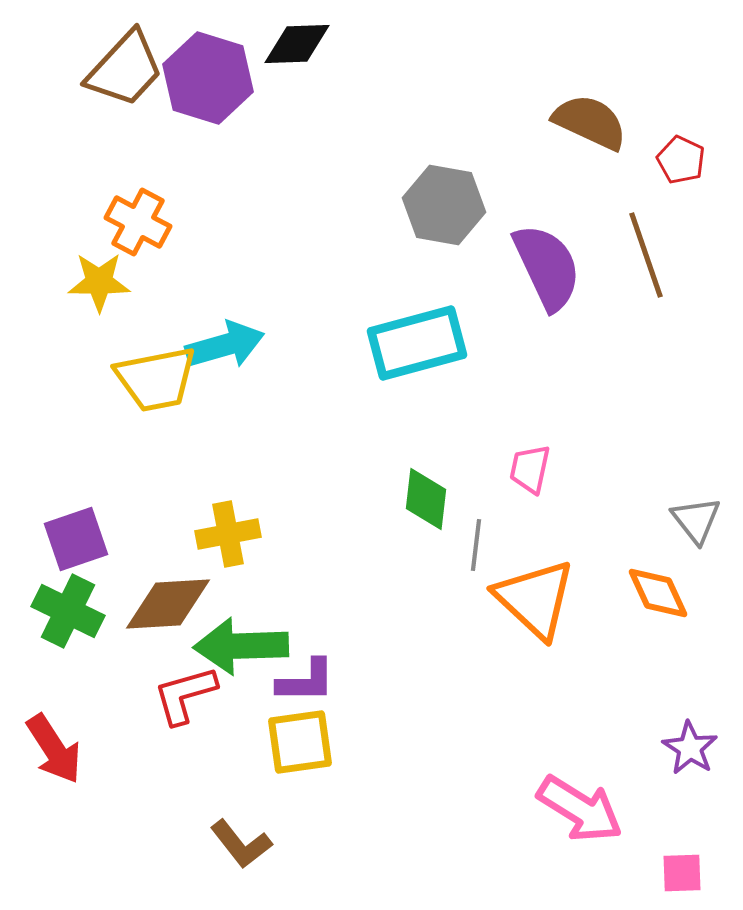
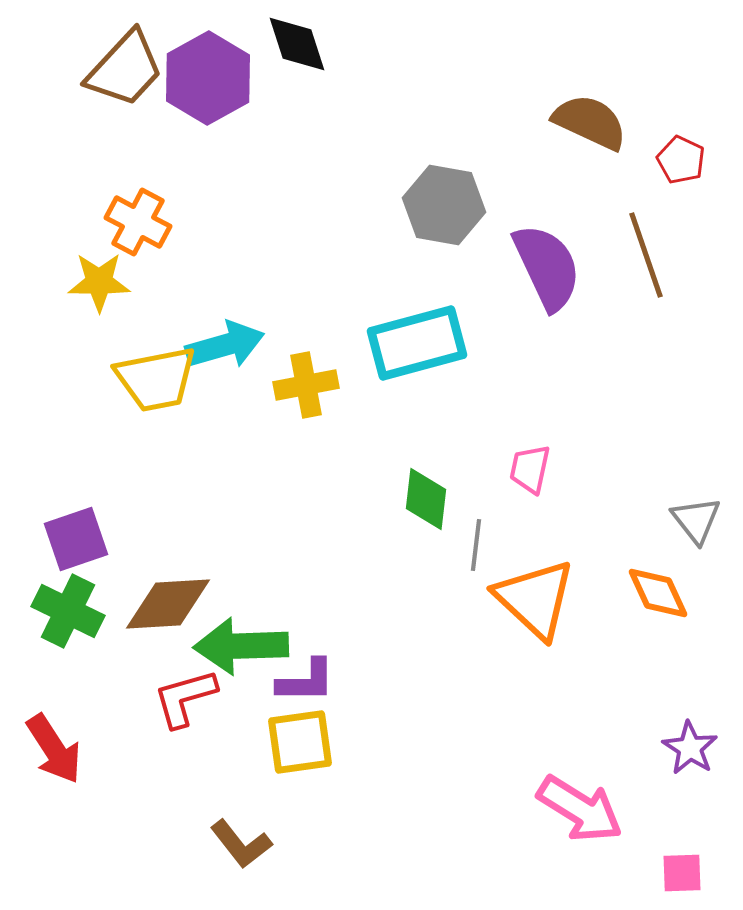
black diamond: rotated 74 degrees clockwise
purple hexagon: rotated 14 degrees clockwise
yellow cross: moved 78 px right, 149 px up
red L-shape: moved 3 px down
